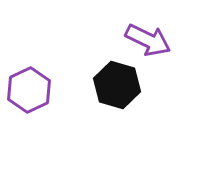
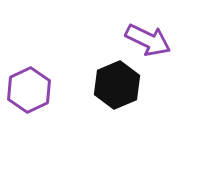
black hexagon: rotated 21 degrees clockwise
